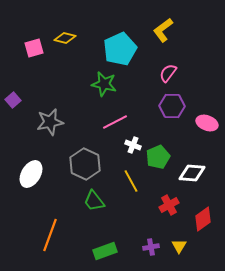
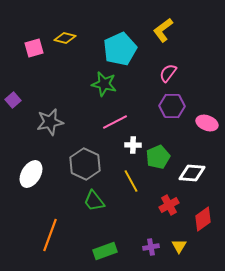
white cross: rotated 21 degrees counterclockwise
